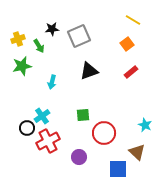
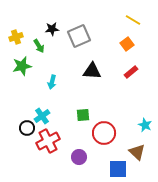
yellow cross: moved 2 px left, 2 px up
black triangle: moved 3 px right; rotated 24 degrees clockwise
